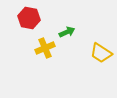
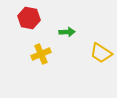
green arrow: rotated 21 degrees clockwise
yellow cross: moved 4 px left, 6 px down
